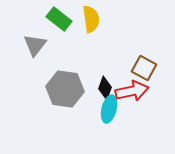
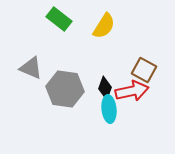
yellow semicircle: moved 13 px right, 7 px down; rotated 40 degrees clockwise
gray triangle: moved 4 px left, 23 px down; rotated 45 degrees counterclockwise
brown square: moved 2 px down
cyan ellipse: rotated 20 degrees counterclockwise
